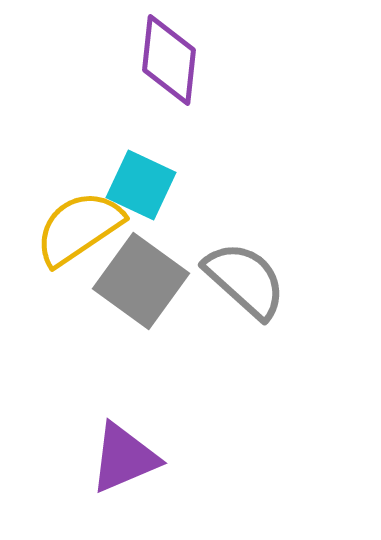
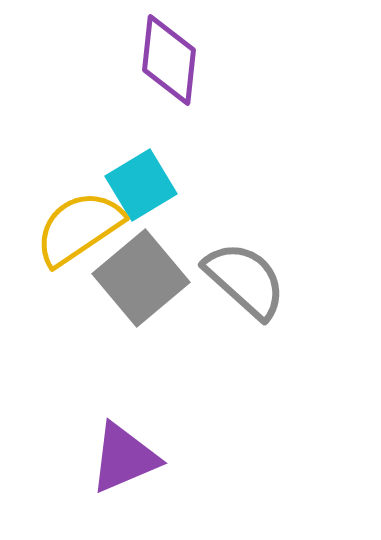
cyan square: rotated 34 degrees clockwise
gray square: moved 3 px up; rotated 14 degrees clockwise
